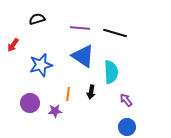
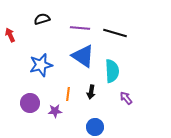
black semicircle: moved 5 px right
red arrow: moved 3 px left, 10 px up; rotated 120 degrees clockwise
cyan semicircle: moved 1 px right, 1 px up
purple arrow: moved 2 px up
blue circle: moved 32 px left
